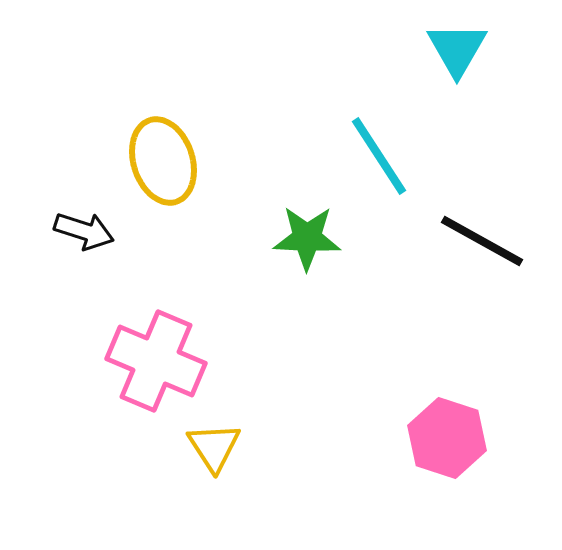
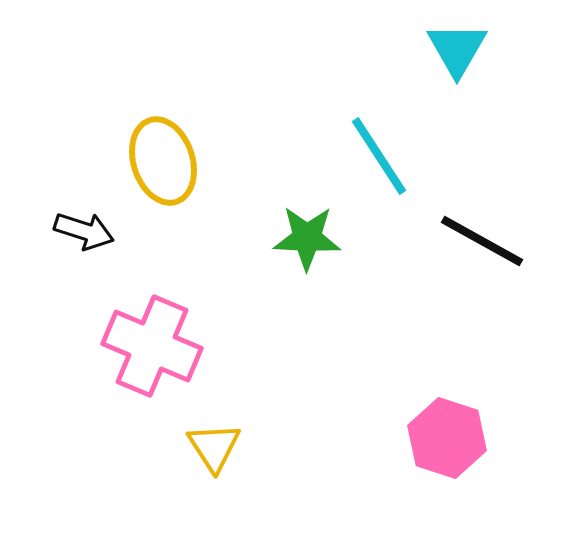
pink cross: moved 4 px left, 15 px up
